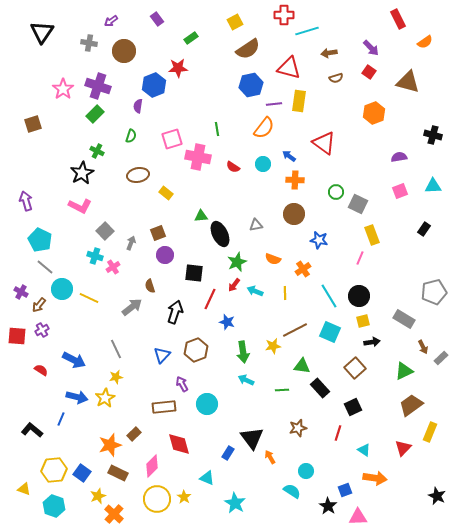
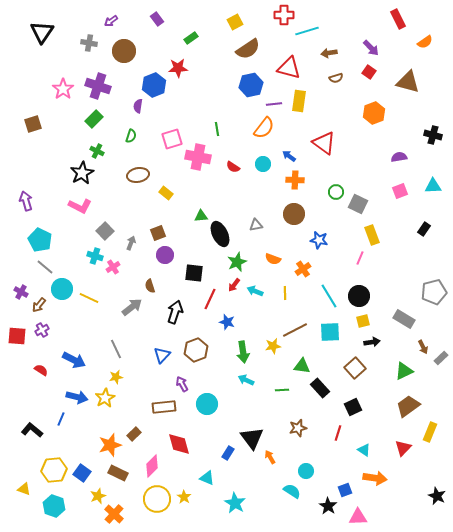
green rectangle at (95, 114): moved 1 px left, 5 px down
cyan square at (330, 332): rotated 25 degrees counterclockwise
brown trapezoid at (411, 405): moved 3 px left, 1 px down
